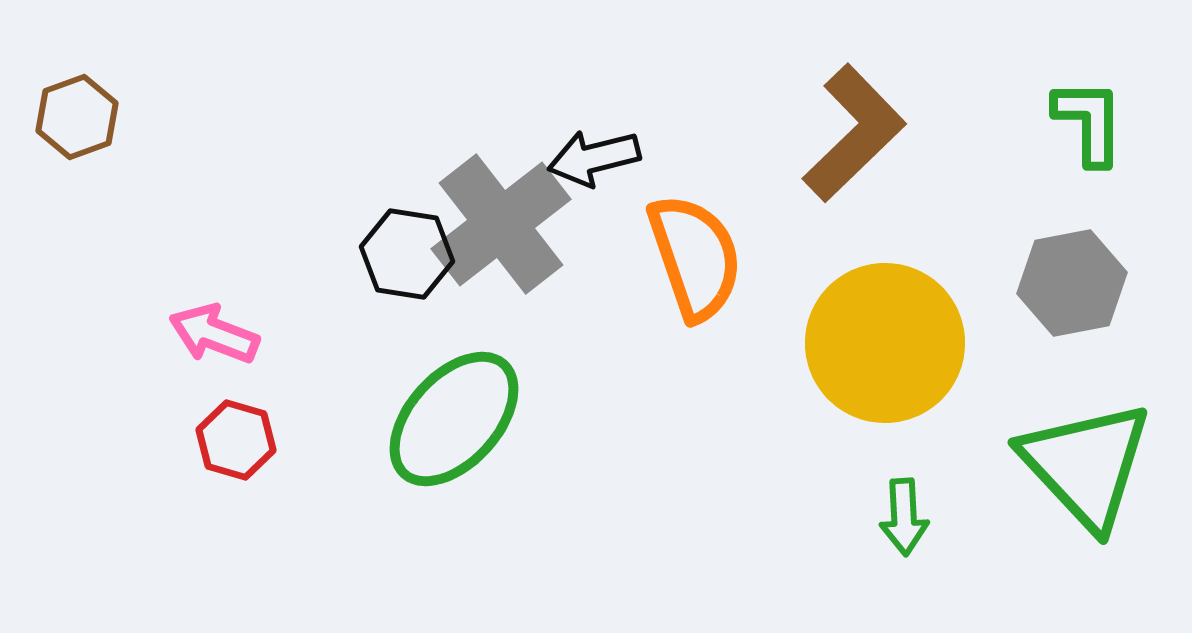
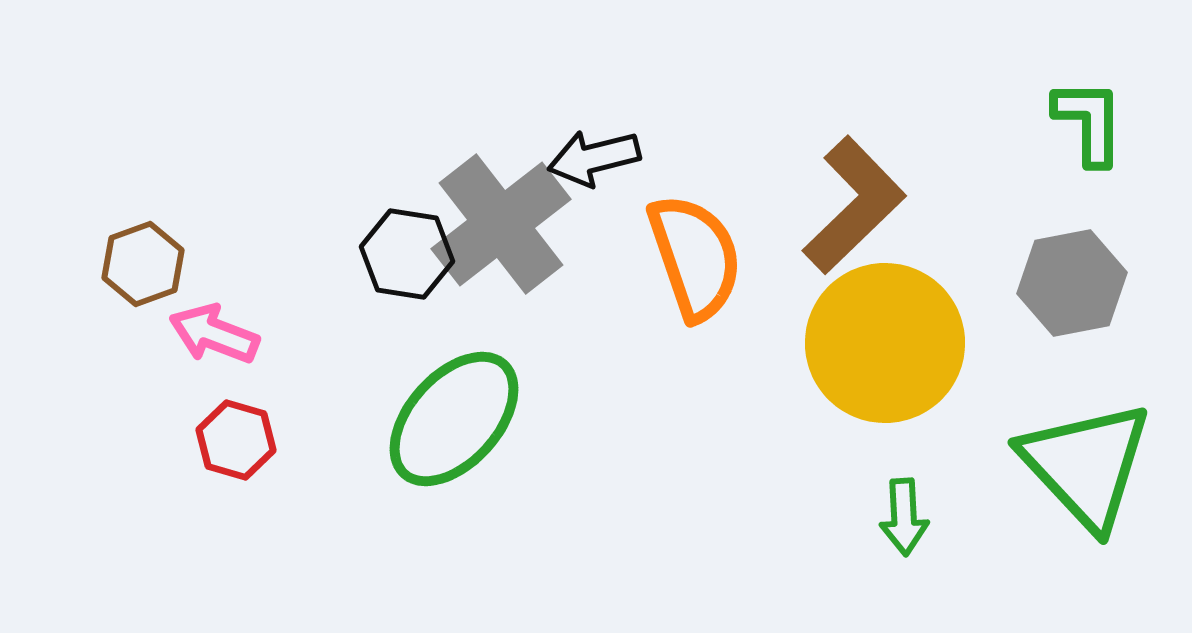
brown hexagon: moved 66 px right, 147 px down
brown L-shape: moved 72 px down
